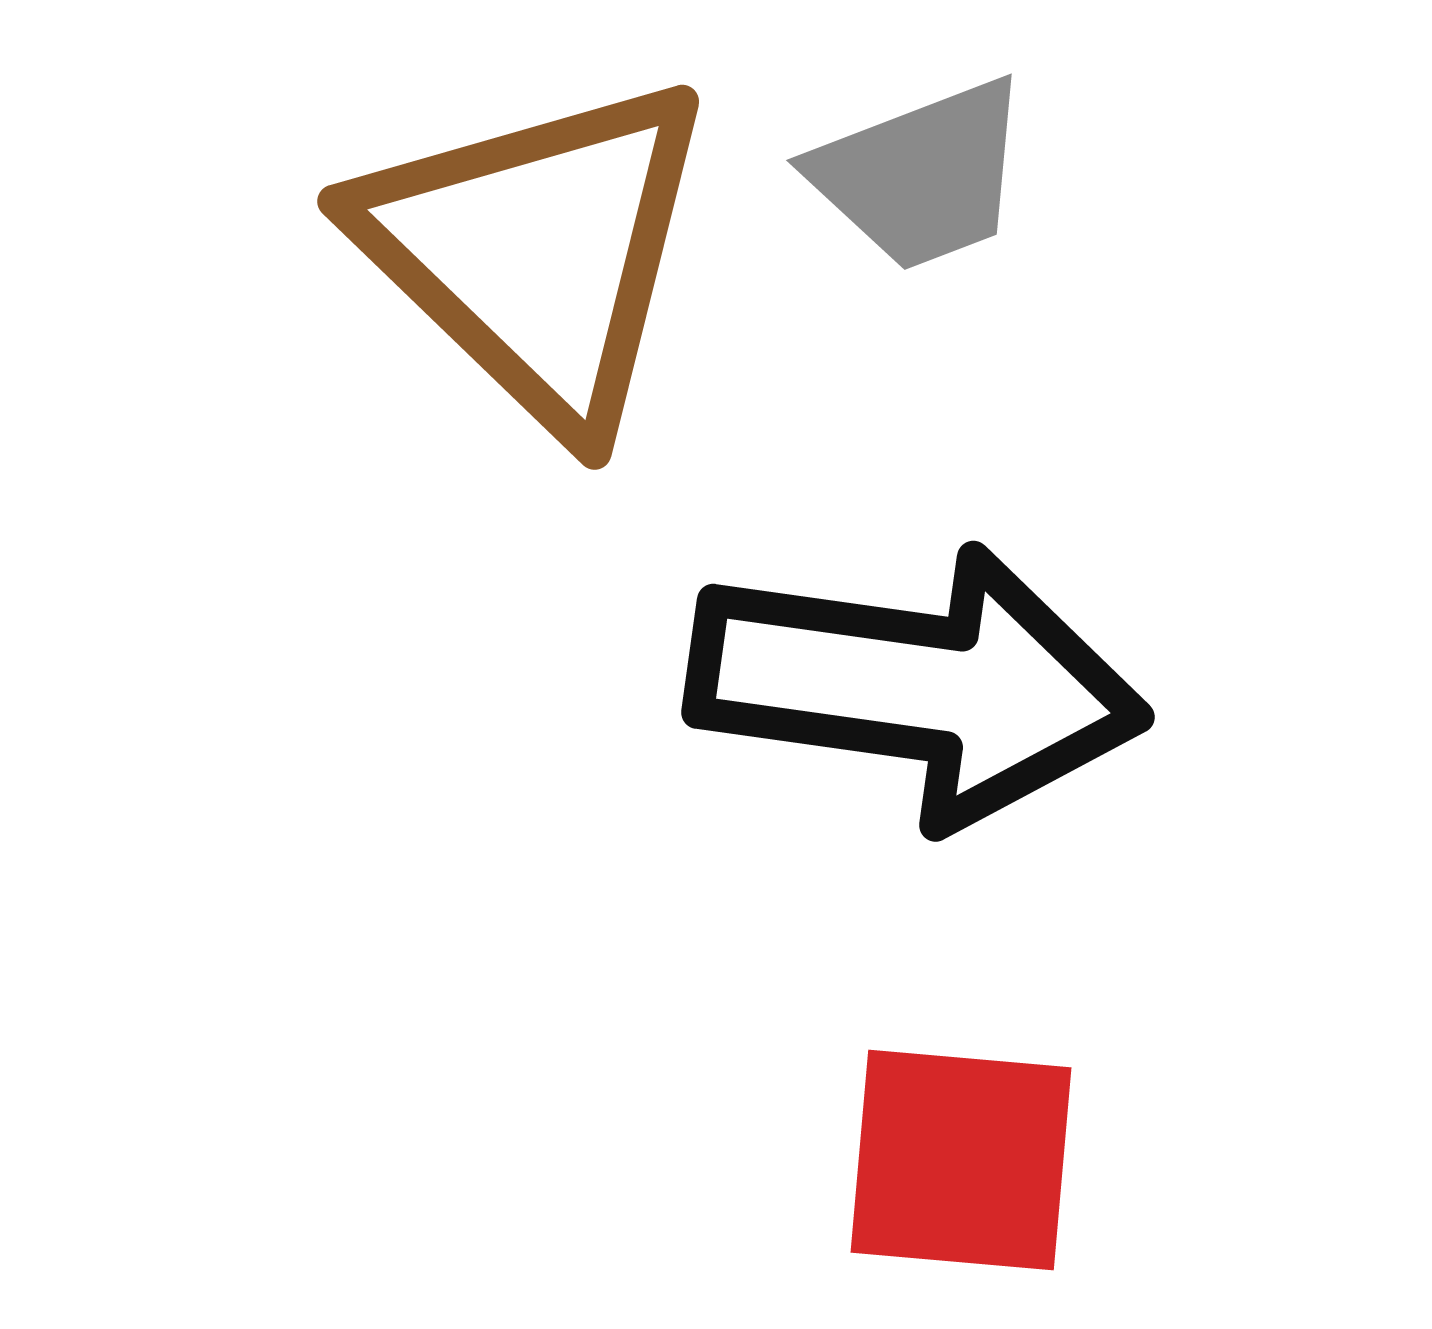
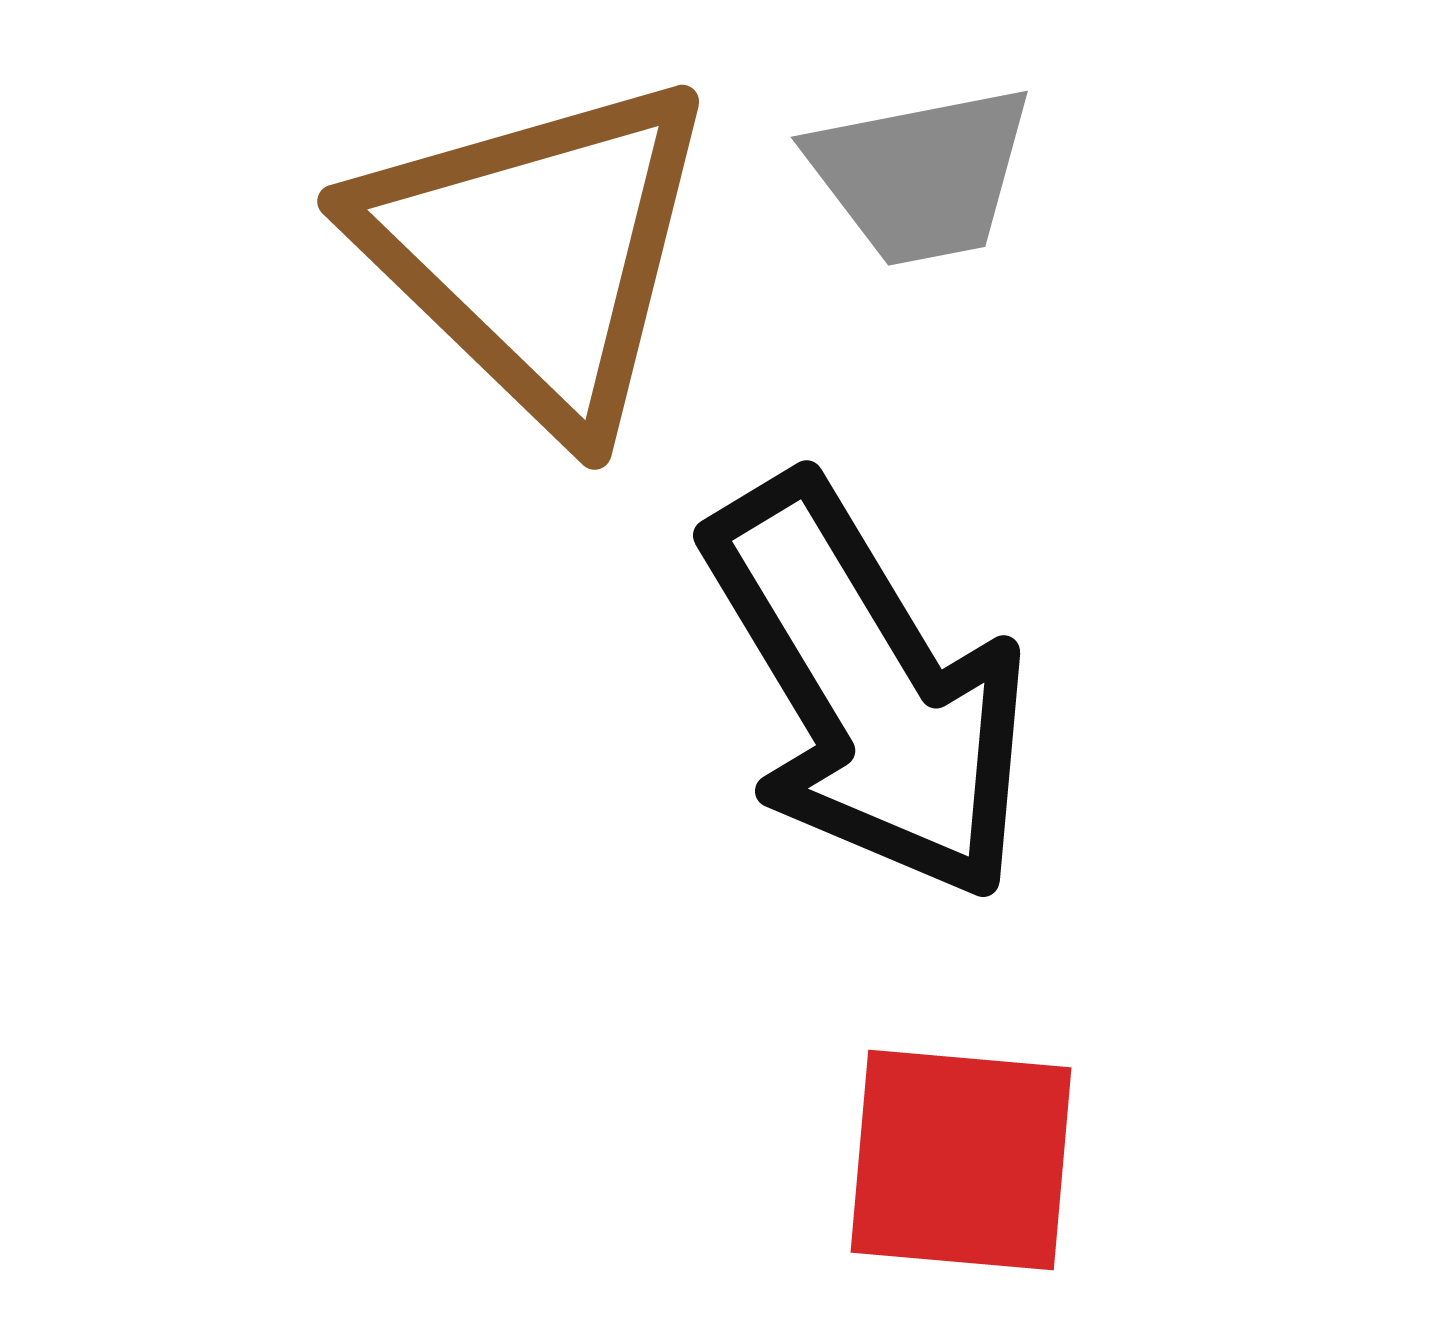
gray trapezoid: rotated 10 degrees clockwise
black arrow: moved 49 px left, 3 px down; rotated 51 degrees clockwise
